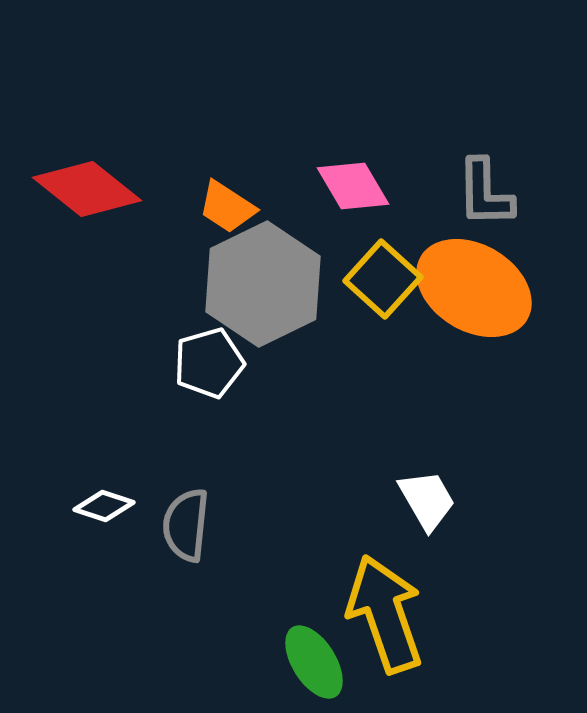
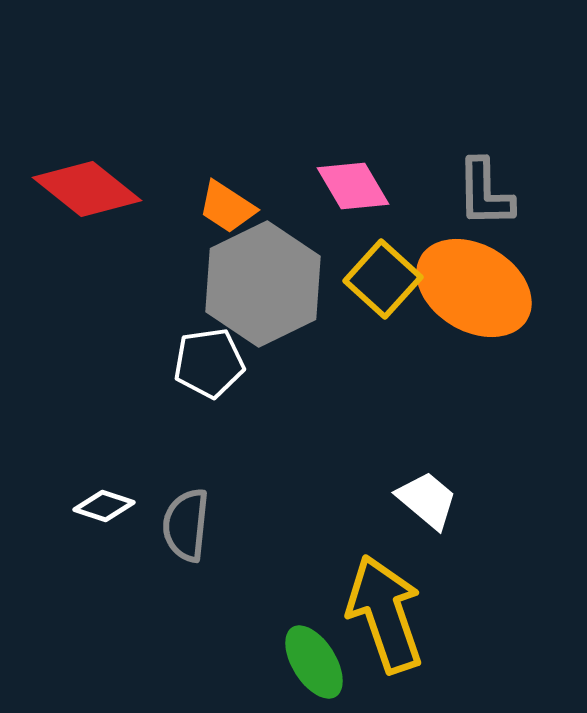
white pentagon: rotated 8 degrees clockwise
white trapezoid: rotated 20 degrees counterclockwise
